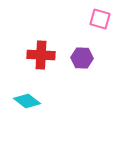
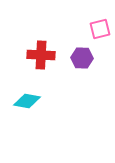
pink square: moved 10 px down; rotated 30 degrees counterclockwise
cyan diamond: rotated 28 degrees counterclockwise
